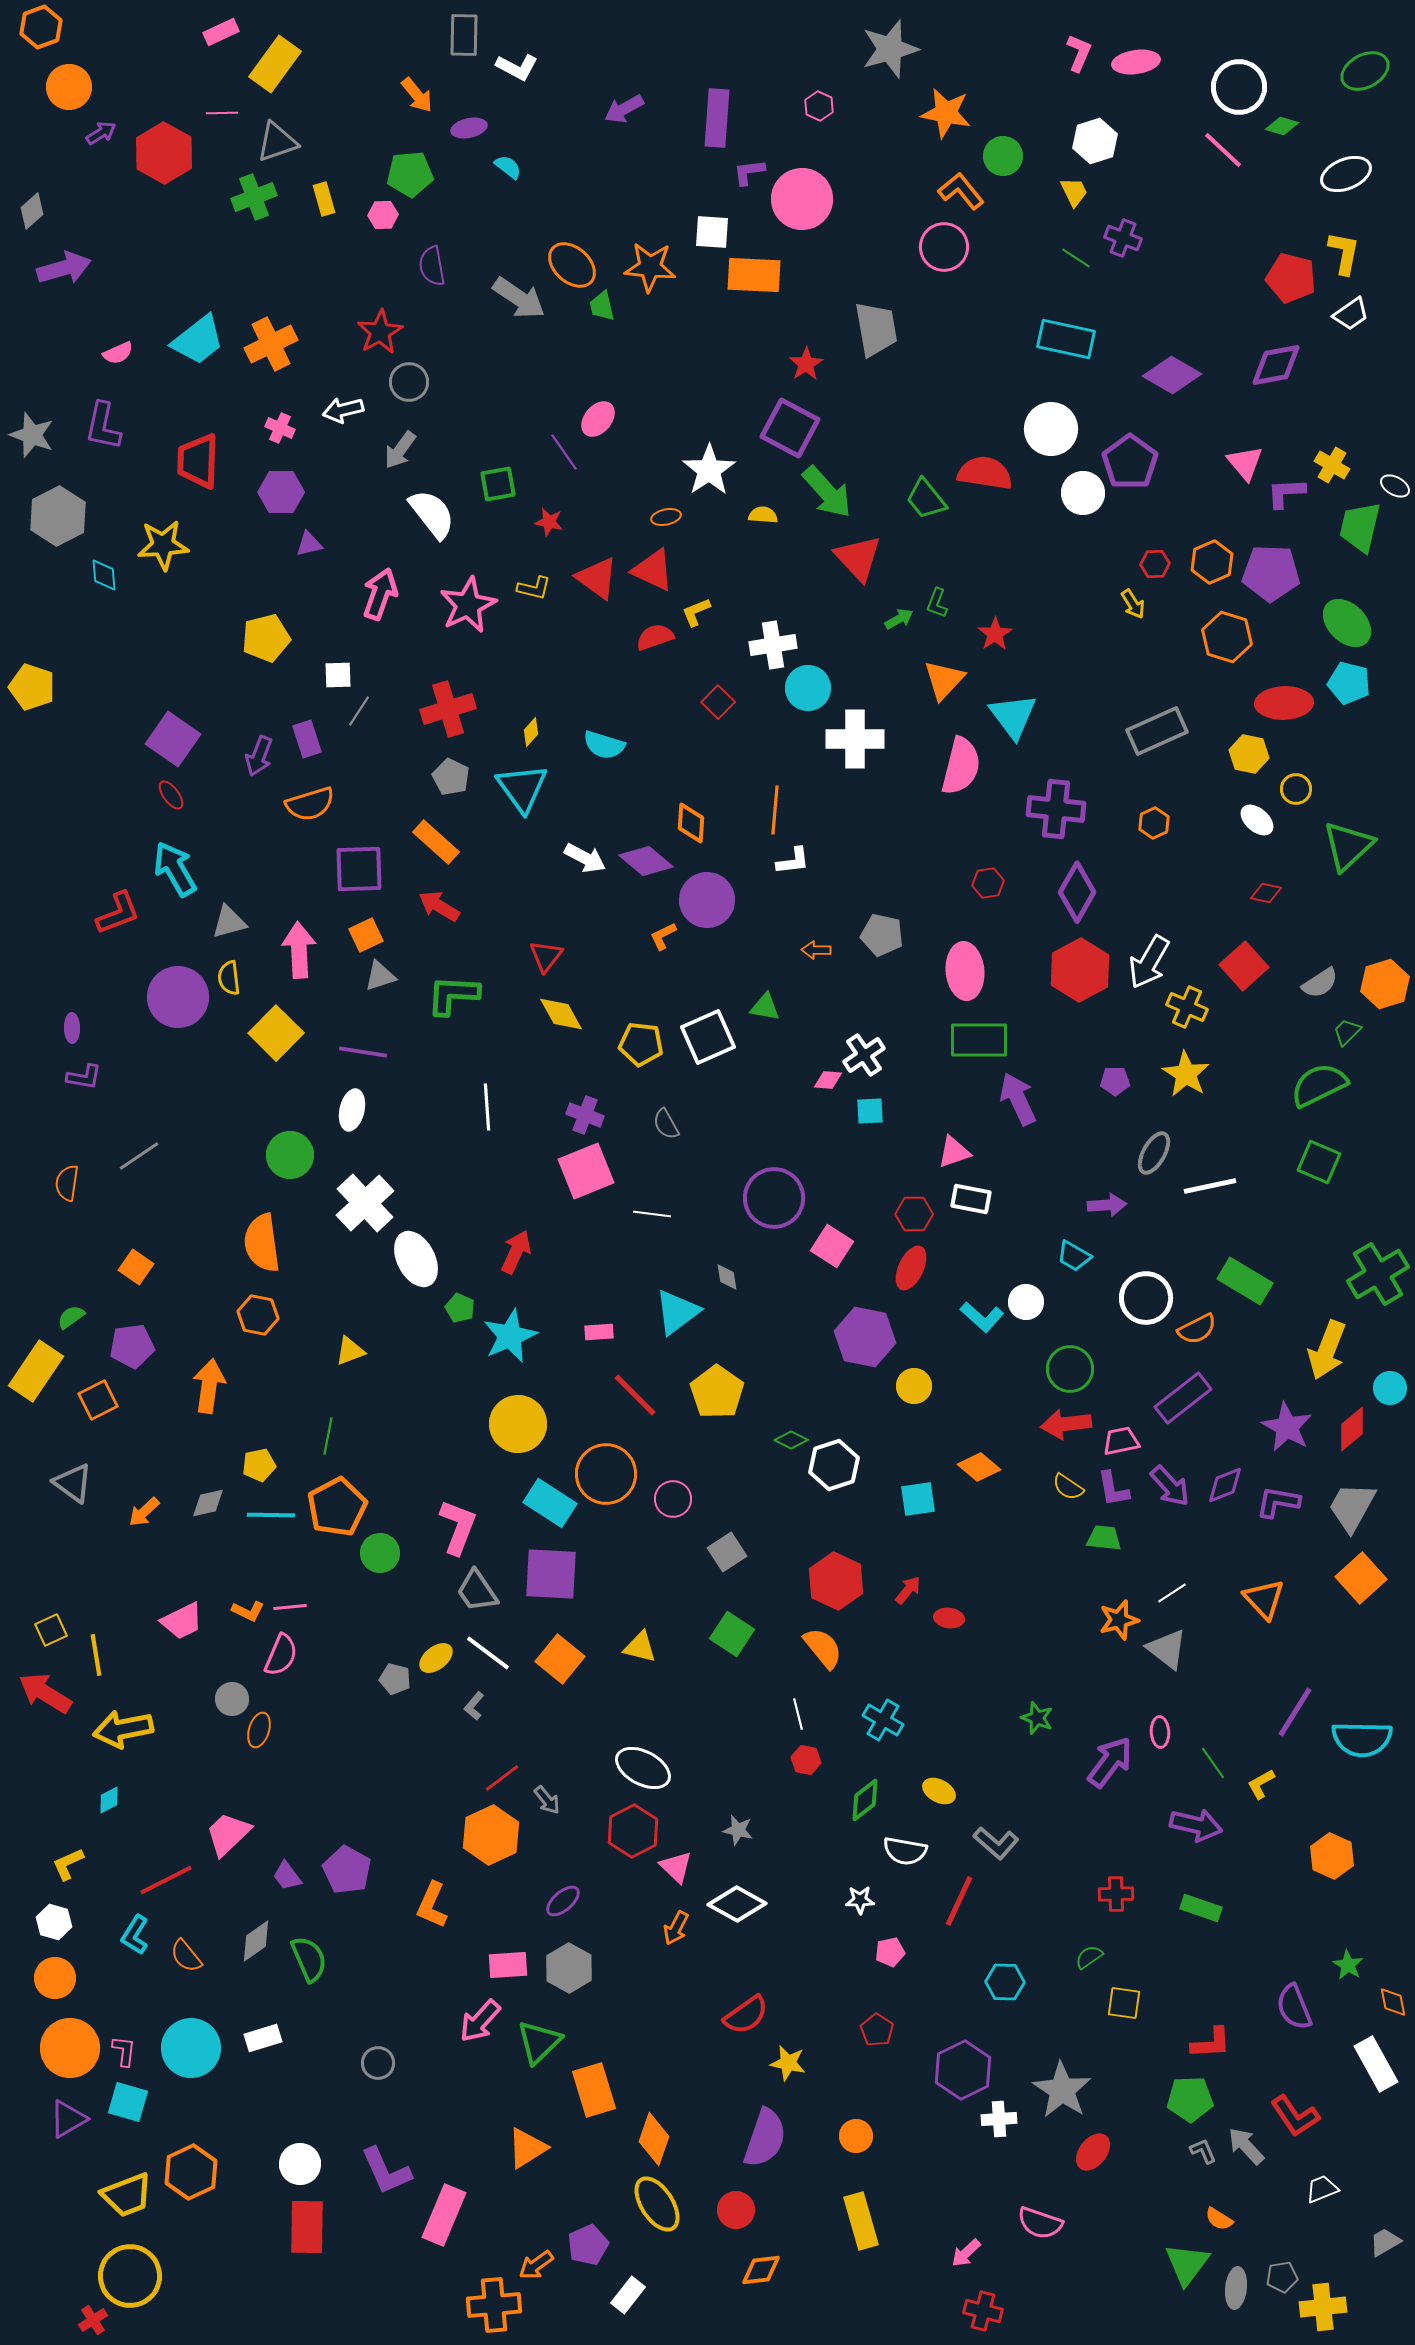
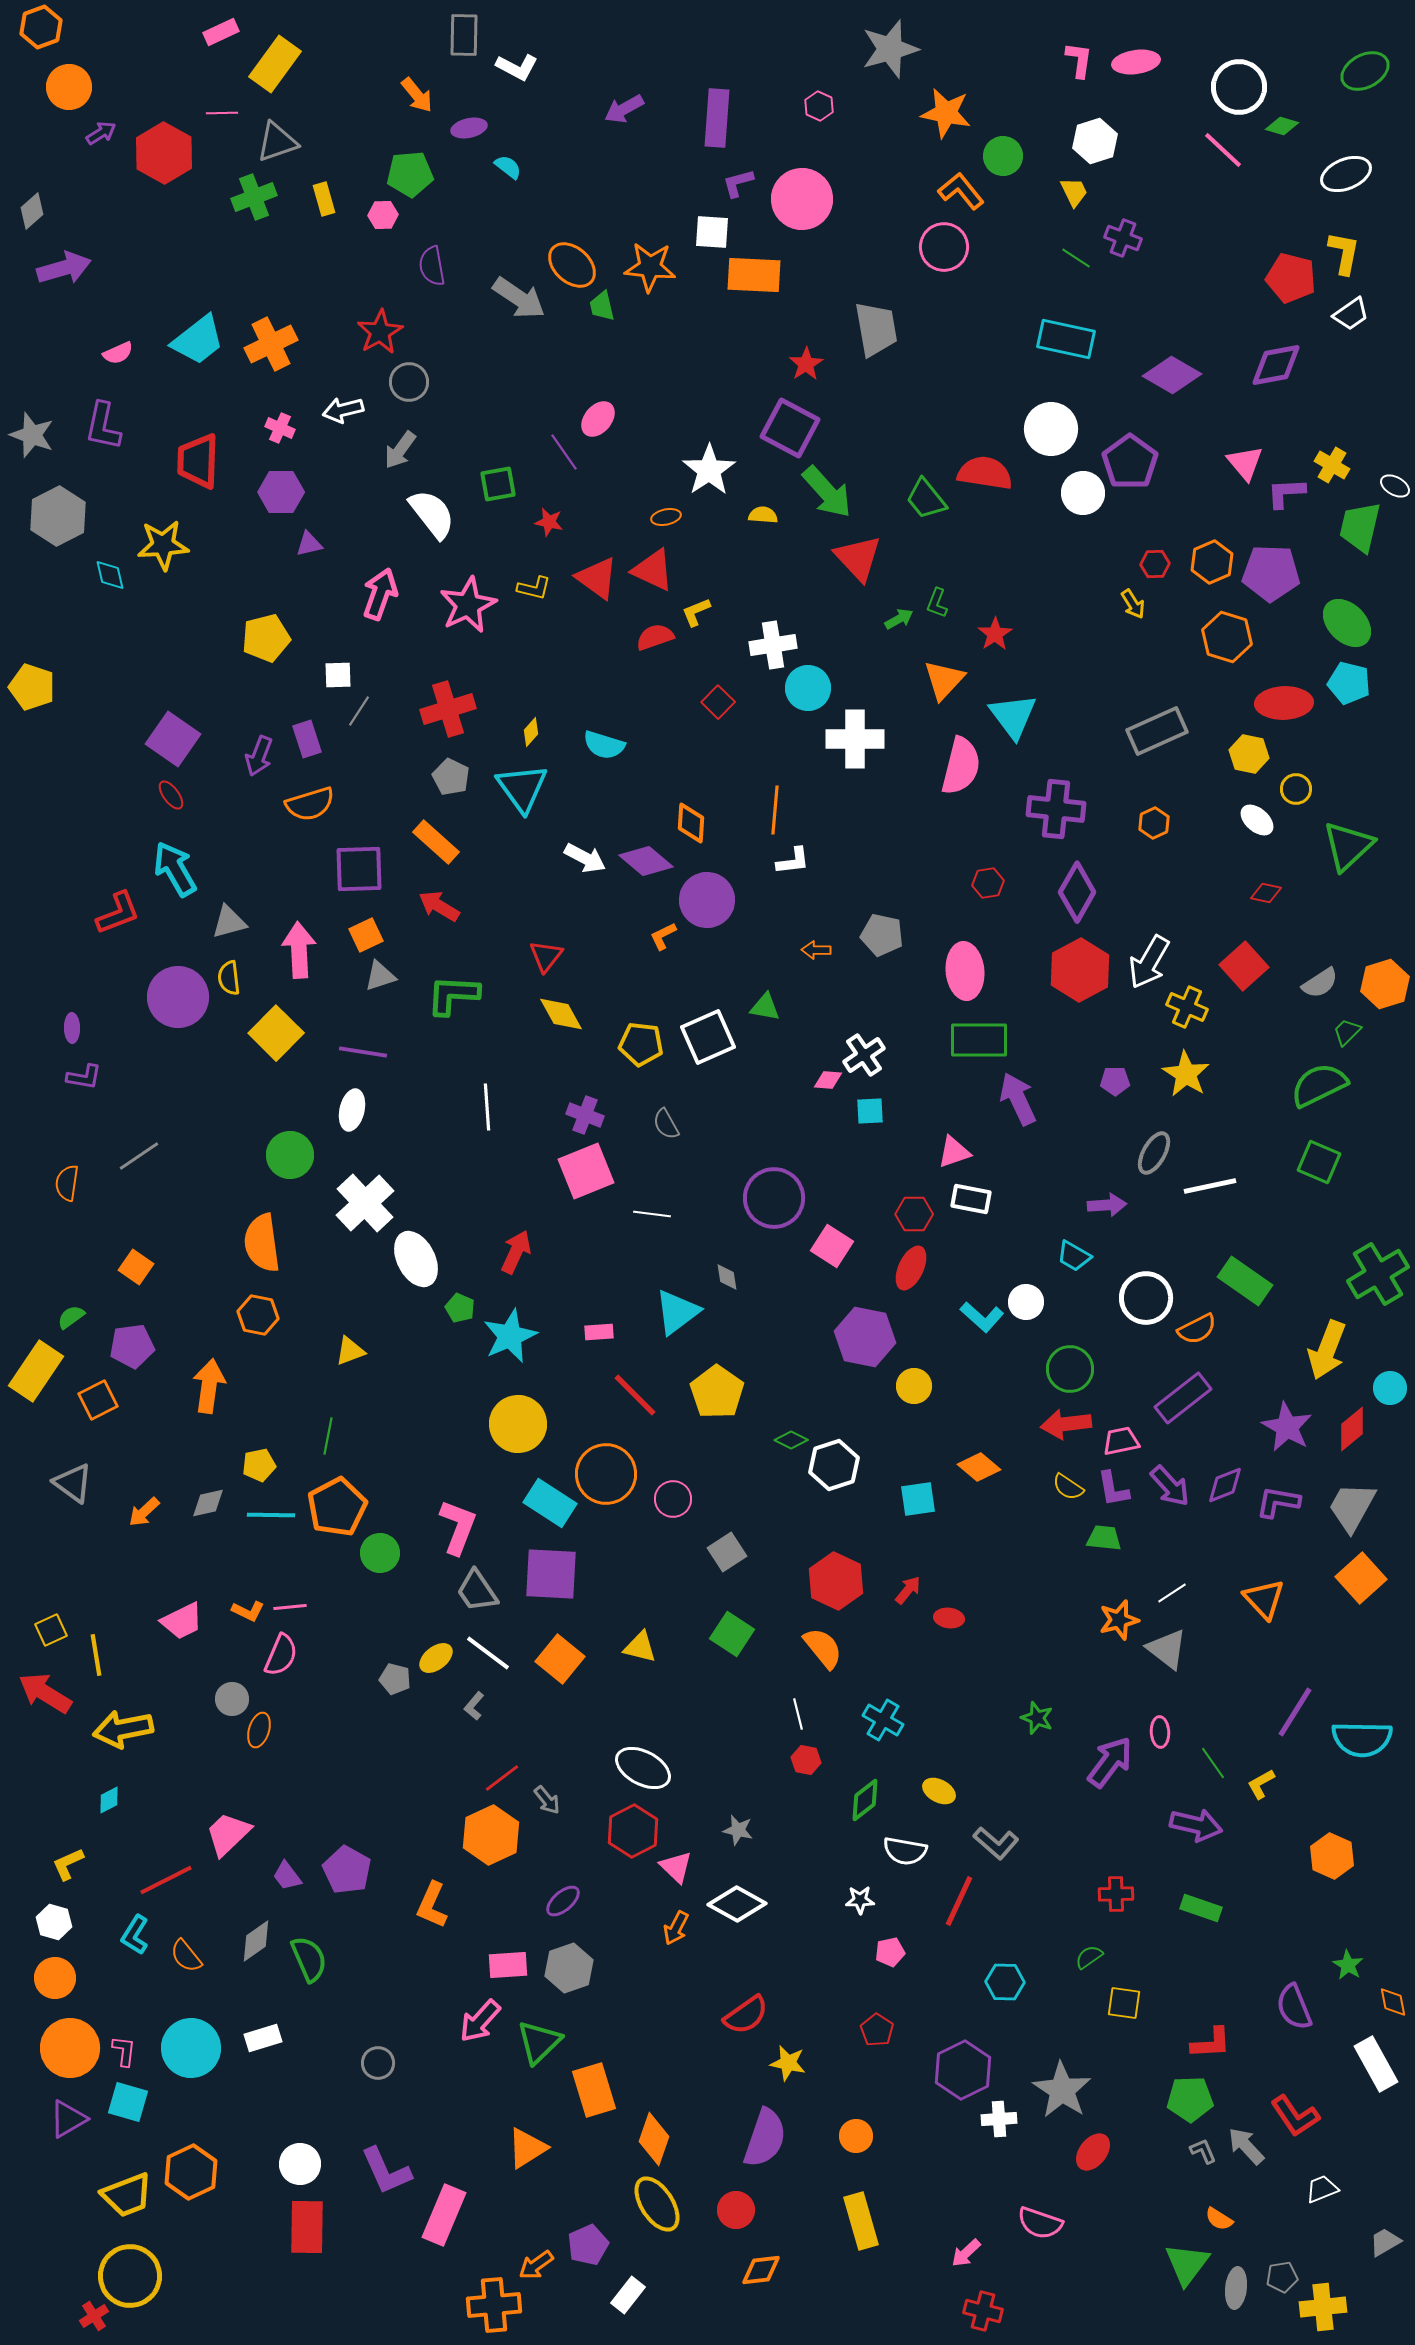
pink L-shape at (1079, 53): moved 7 px down; rotated 15 degrees counterclockwise
purple L-shape at (749, 172): moved 11 px left, 11 px down; rotated 8 degrees counterclockwise
cyan diamond at (104, 575): moved 6 px right; rotated 8 degrees counterclockwise
green rectangle at (1245, 1281): rotated 4 degrees clockwise
gray hexagon at (569, 1968): rotated 12 degrees clockwise
red cross at (93, 2320): moved 1 px right, 4 px up
